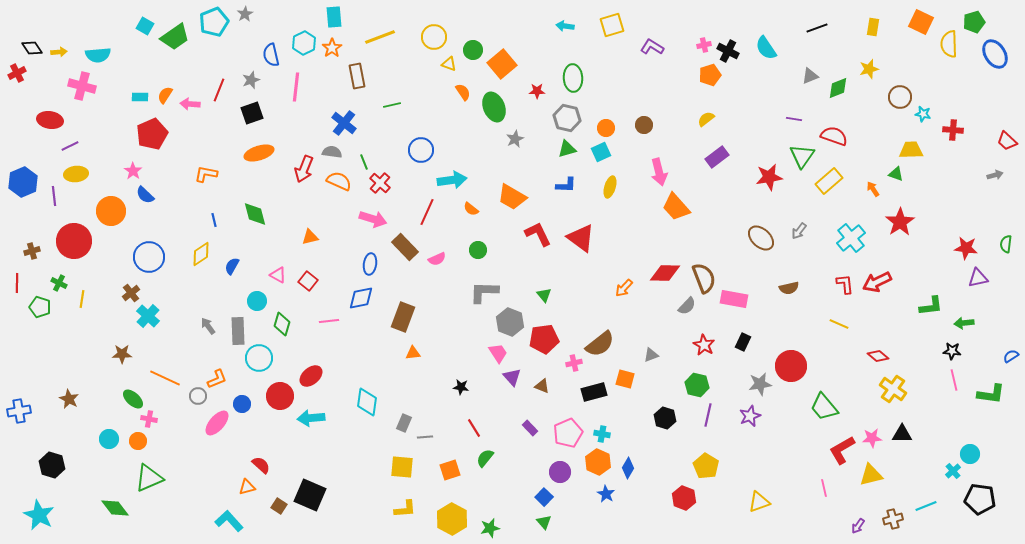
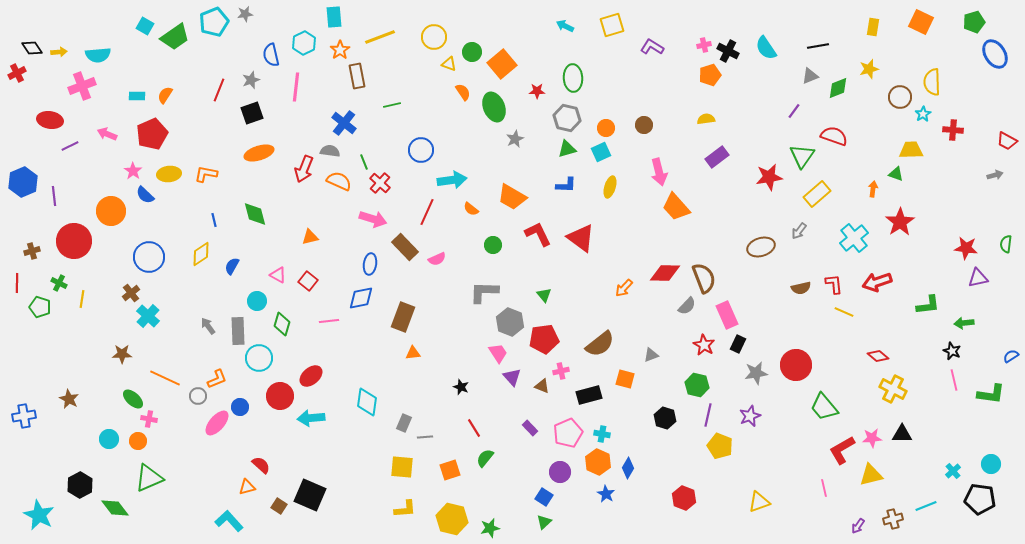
gray star at (245, 14): rotated 21 degrees clockwise
cyan arrow at (565, 26): rotated 18 degrees clockwise
black line at (817, 28): moved 1 px right, 18 px down; rotated 10 degrees clockwise
yellow semicircle at (949, 44): moved 17 px left, 38 px down
orange star at (332, 48): moved 8 px right, 2 px down
green circle at (473, 50): moved 1 px left, 2 px down
pink cross at (82, 86): rotated 36 degrees counterclockwise
cyan rectangle at (140, 97): moved 3 px left, 1 px up
pink arrow at (190, 104): moved 83 px left, 30 px down; rotated 18 degrees clockwise
cyan star at (923, 114): rotated 28 degrees clockwise
yellow semicircle at (706, 119): rotated 30 degrees clockwise
purple line at (794, 119): moved 8 px up; rotated 63 degrees counterclockwise
red trapezoid at (1007, 141): rotated 15 degrees counterclockwise
gray semicircle at (332, 152): moved 2 px left, 1 px up
yellow ellipse at (76, 174): moved 93 px right
yellow rectangle at (829, 181): moved 12 px left, 13 px down
orange arrow at (873, 189): rotated 42 degrees clockwise
brown ellipse at (761, 238): moved 9 px down; rotated 60 degrees counterclockwise
cyan cross at (851, 238): moved 3 px right
green circle at (478, 250): moved 15 px right, 5 px up
red arrow at (877, 282): rotated 8 degrees clockwise
red L-shape at (845, 284): moved 11 px left
brown semicircle at (789, 288): moved 12 px right
pink rectangle at (734, 299): moved 7 px left, 16 px down; rotated 56 degrees clockwise
green L-shape at (931, 306): moved 3 px left, 1 px up
yellow line at (839, 324): moved 5 px right, 12 px up
black rectangle at (743, 342): moved 5 px left, 2 px down
black star at (952, 351): rotated 18 degrees clockwise
pink cross at (574, 363): moved 13 px left, 8 px down
red circle at (791, 366): moved 5 px right, 1 px up
gray star at (760, 384): moved 4 px left, 11 px up
black star at (461, 387): rotated 14 degrees clockwise
yellow cross at (893, 389): rotated 8 degrees counterclockwise
black rectangle at (594, 392): moved 5 px left, 3 px down
blue circle at (242, 404): moved 2 px left, 3 px down
blue cross at (19, 411): moved 5 px right, 5 px down
cyan circle at (970, 454): moved 21 px right, 10 px down
black hexagon at (52, 465): moved 28 px right, 20 px down; rotated 15 degrees clockwise
yellow pentagon at (706, 466): moved 14 px right, 20 px up; rotated 10 degrees counterclockwise
blue square at (544, 497): rotated 12 degrees counterclockwise
yellow hexagon at (452, 519): rotated 16 degrees counterclockwise
green triangle at (544, 522): rotated 28 degrees clockwise
